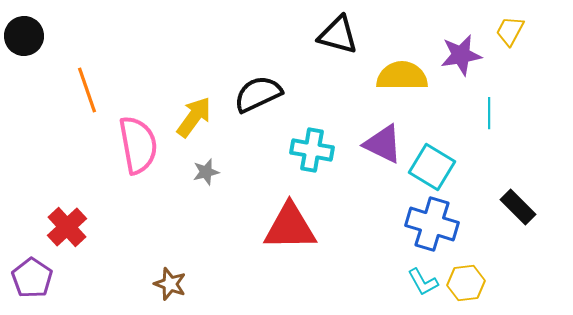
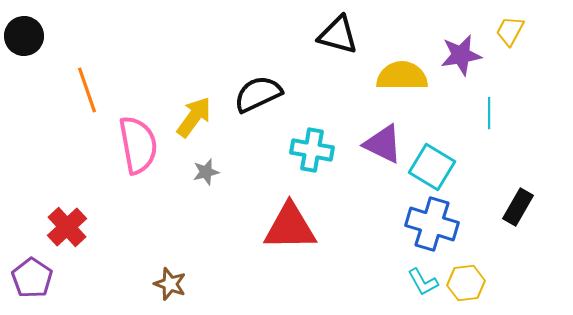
black rectangle: rotated 75 degrees clockwise
